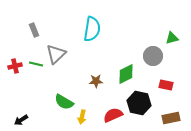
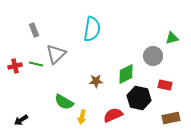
red rectangle: moved 1 px left
black hexagon: moved 5 px up
